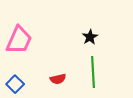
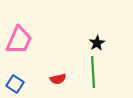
black star: moved 7 px right, 6 px down
blue square: rotated 12 degrees counterclockwise
